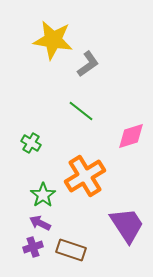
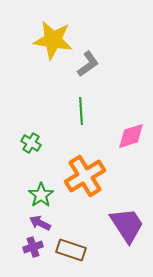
green line: rotated 48 degrees clockwise
green star: moved 2 px left
